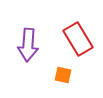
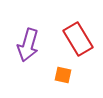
purple arrow: rotated 12 degrees clockwise
